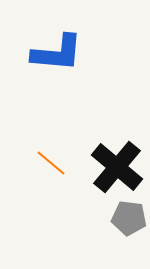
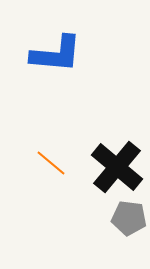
blue L-shape: moved 1 px left, 1 px down
